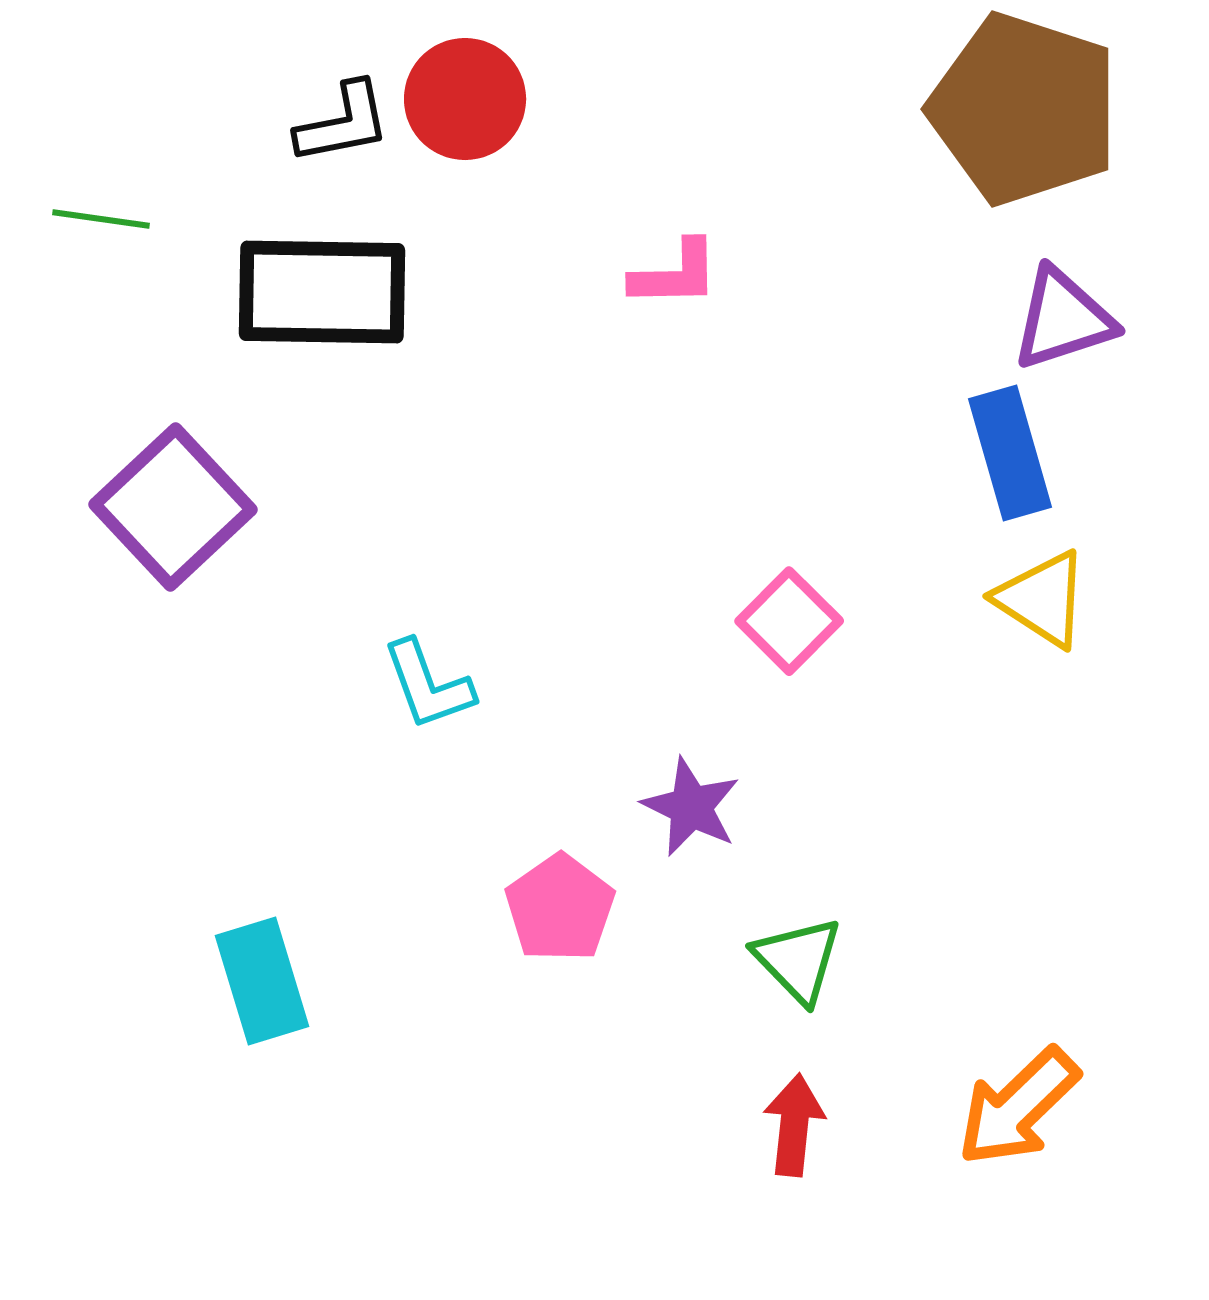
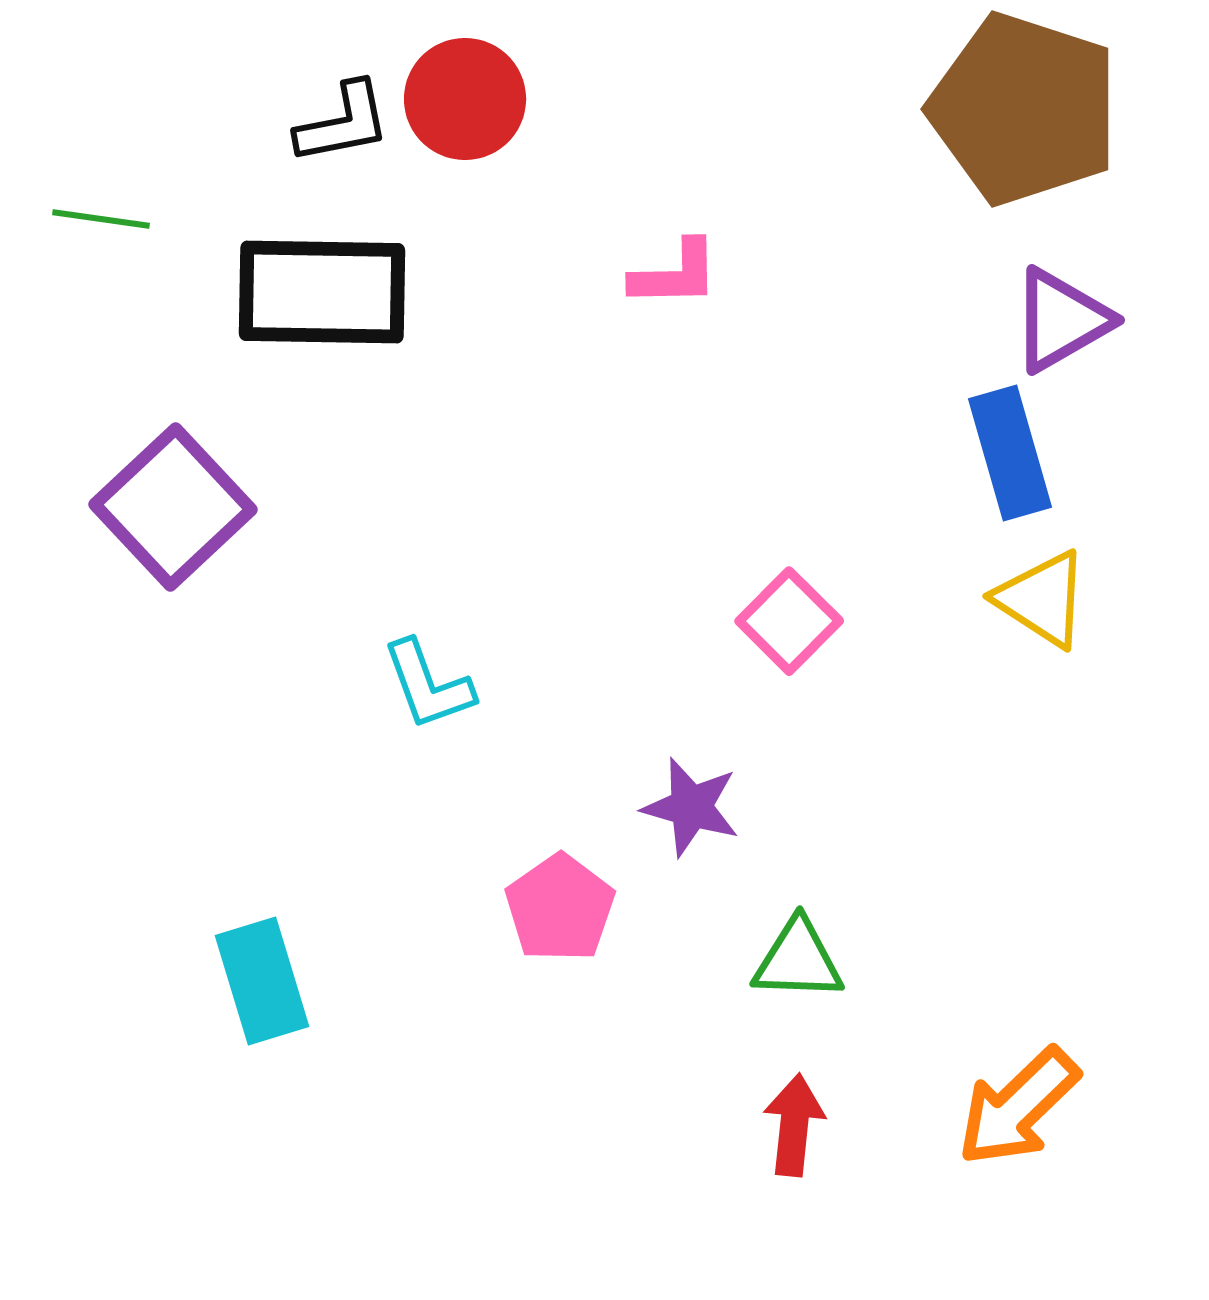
purple triangle: moved 2 px left, 1 px down; rotated 12 degrees counterclockwise
purple star: rotated 10 degrees counterclockwise
green triangle: rotated 44 degrees counterclockwise
